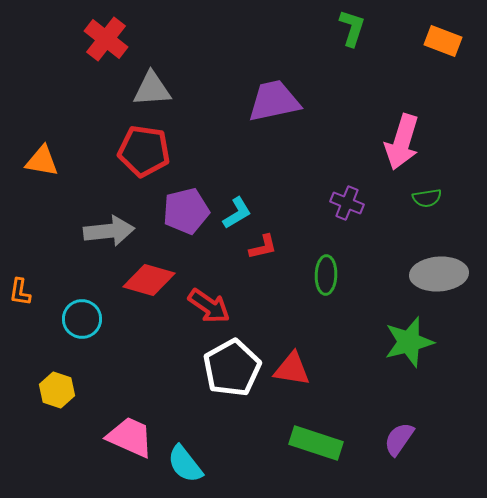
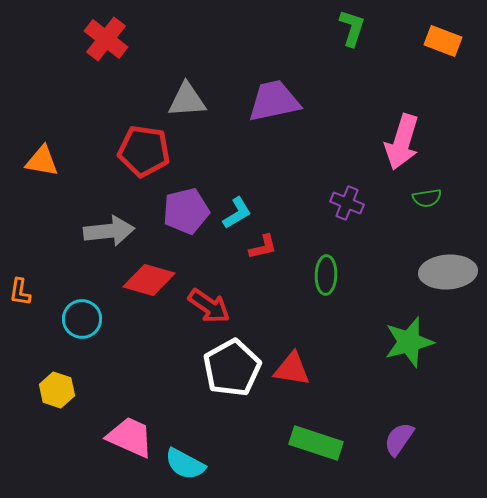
gray triangle: moved 35 px right, 11 px down
gray ellipse: moved 9 px right, 2 px up
cyan semicircle: rotated 24 degrees counterclockwise
